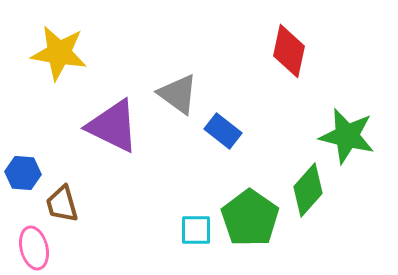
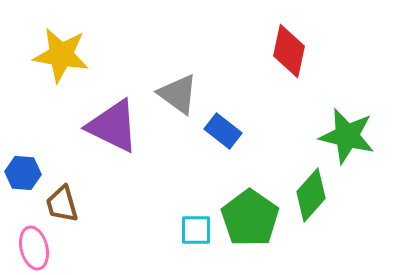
yellow star: moved 2 px right, 2 px down
green diamond: moved 3 px right, 5 px down
